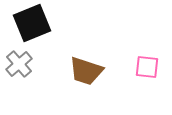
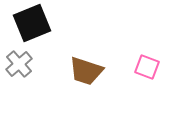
pink square: rotated 15 degrees clockwise
